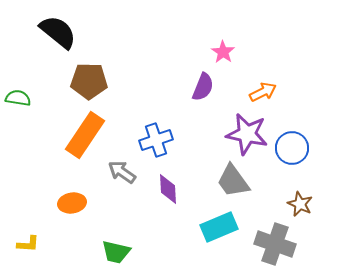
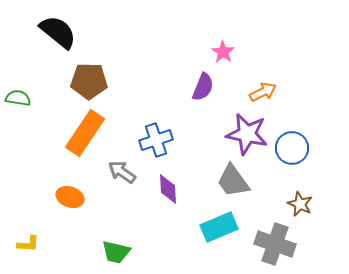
orange rectangle: moved 2 px up
orange ellipse: moved 2 px left, 6 px up; rotated 28 degrees clockwise
